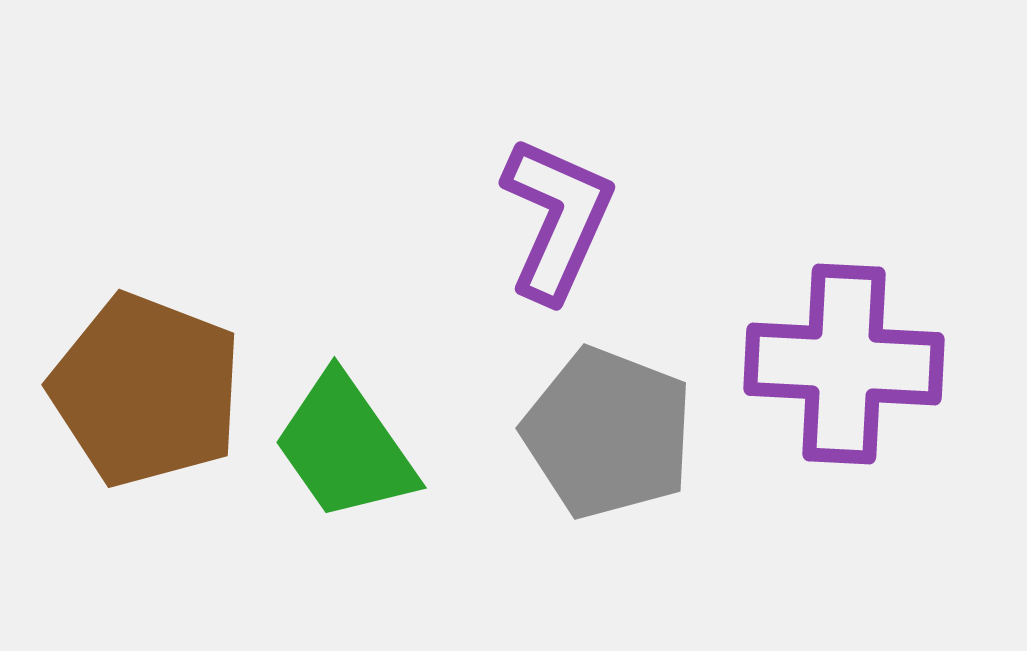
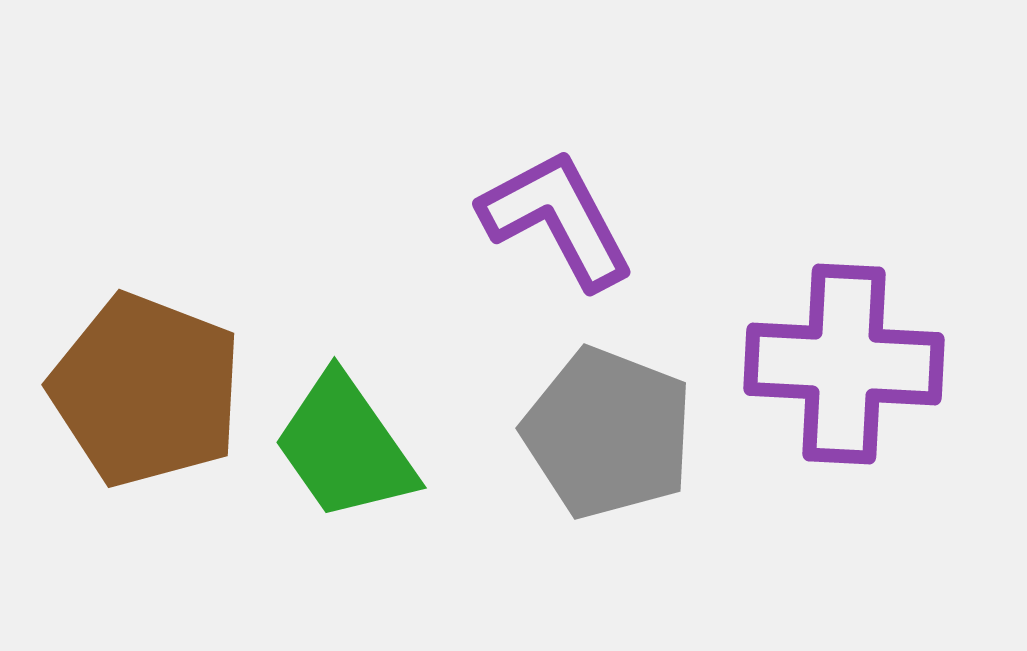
purple L-shape: rotated 52 degrees counterclockwise
